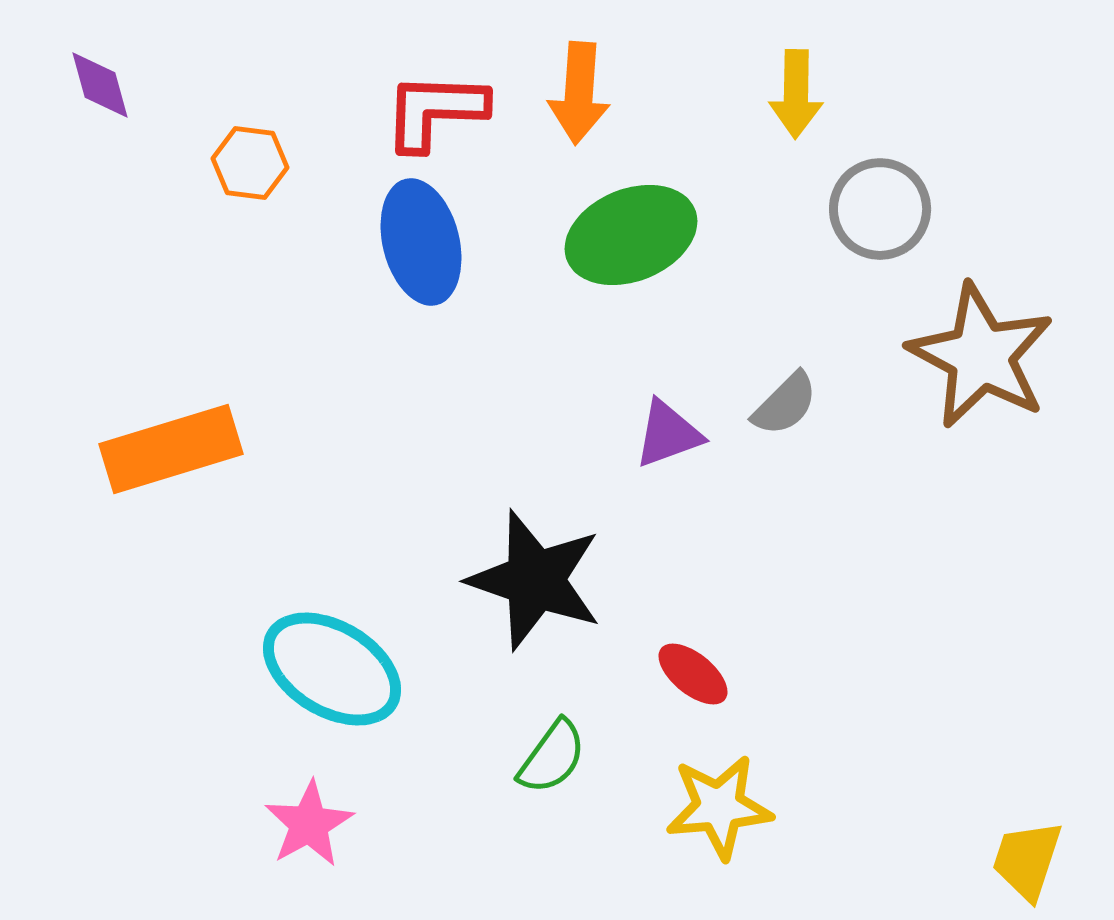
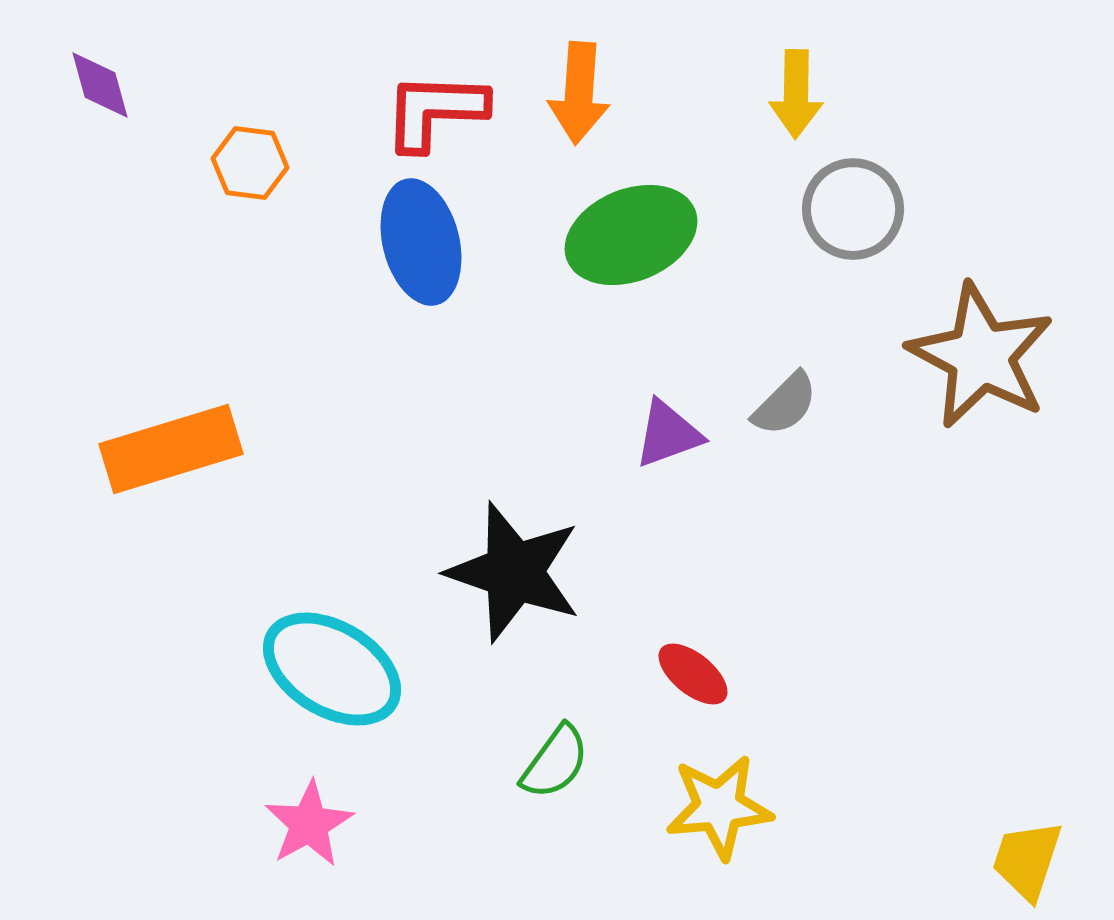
gray circle: moved 27 px left
black star: moved 21 px left, 8 px up
green semicircle: moved 3 px right, 5 px down
